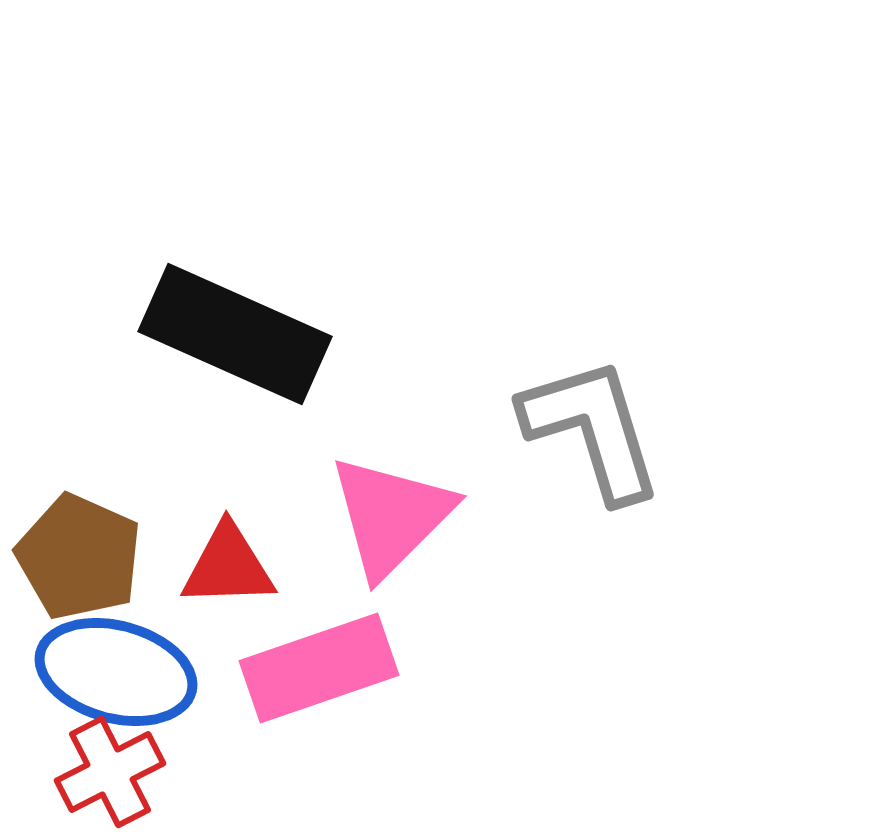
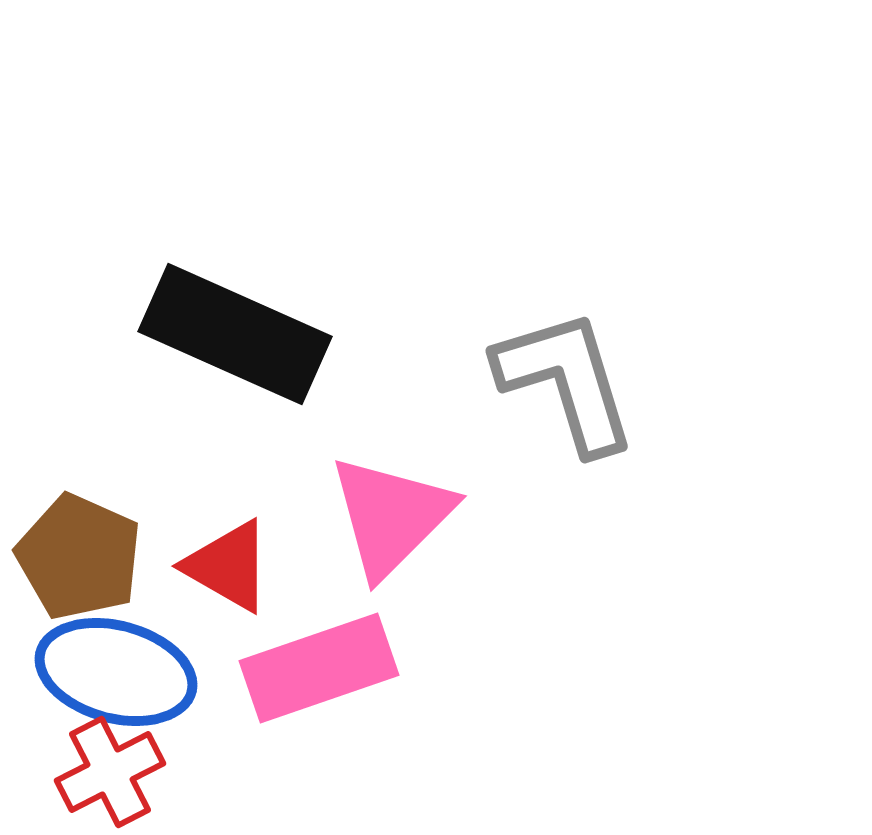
gray L-shape: moved 26 px left, 48 px up
red triangle: rotated 32 degrees clockwise
